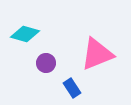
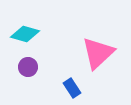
pink triangle: moved 1 px right, 1 px up; rotated 21 degrees counterclockwise
purple circle: moved 18 px left, 4 px down
